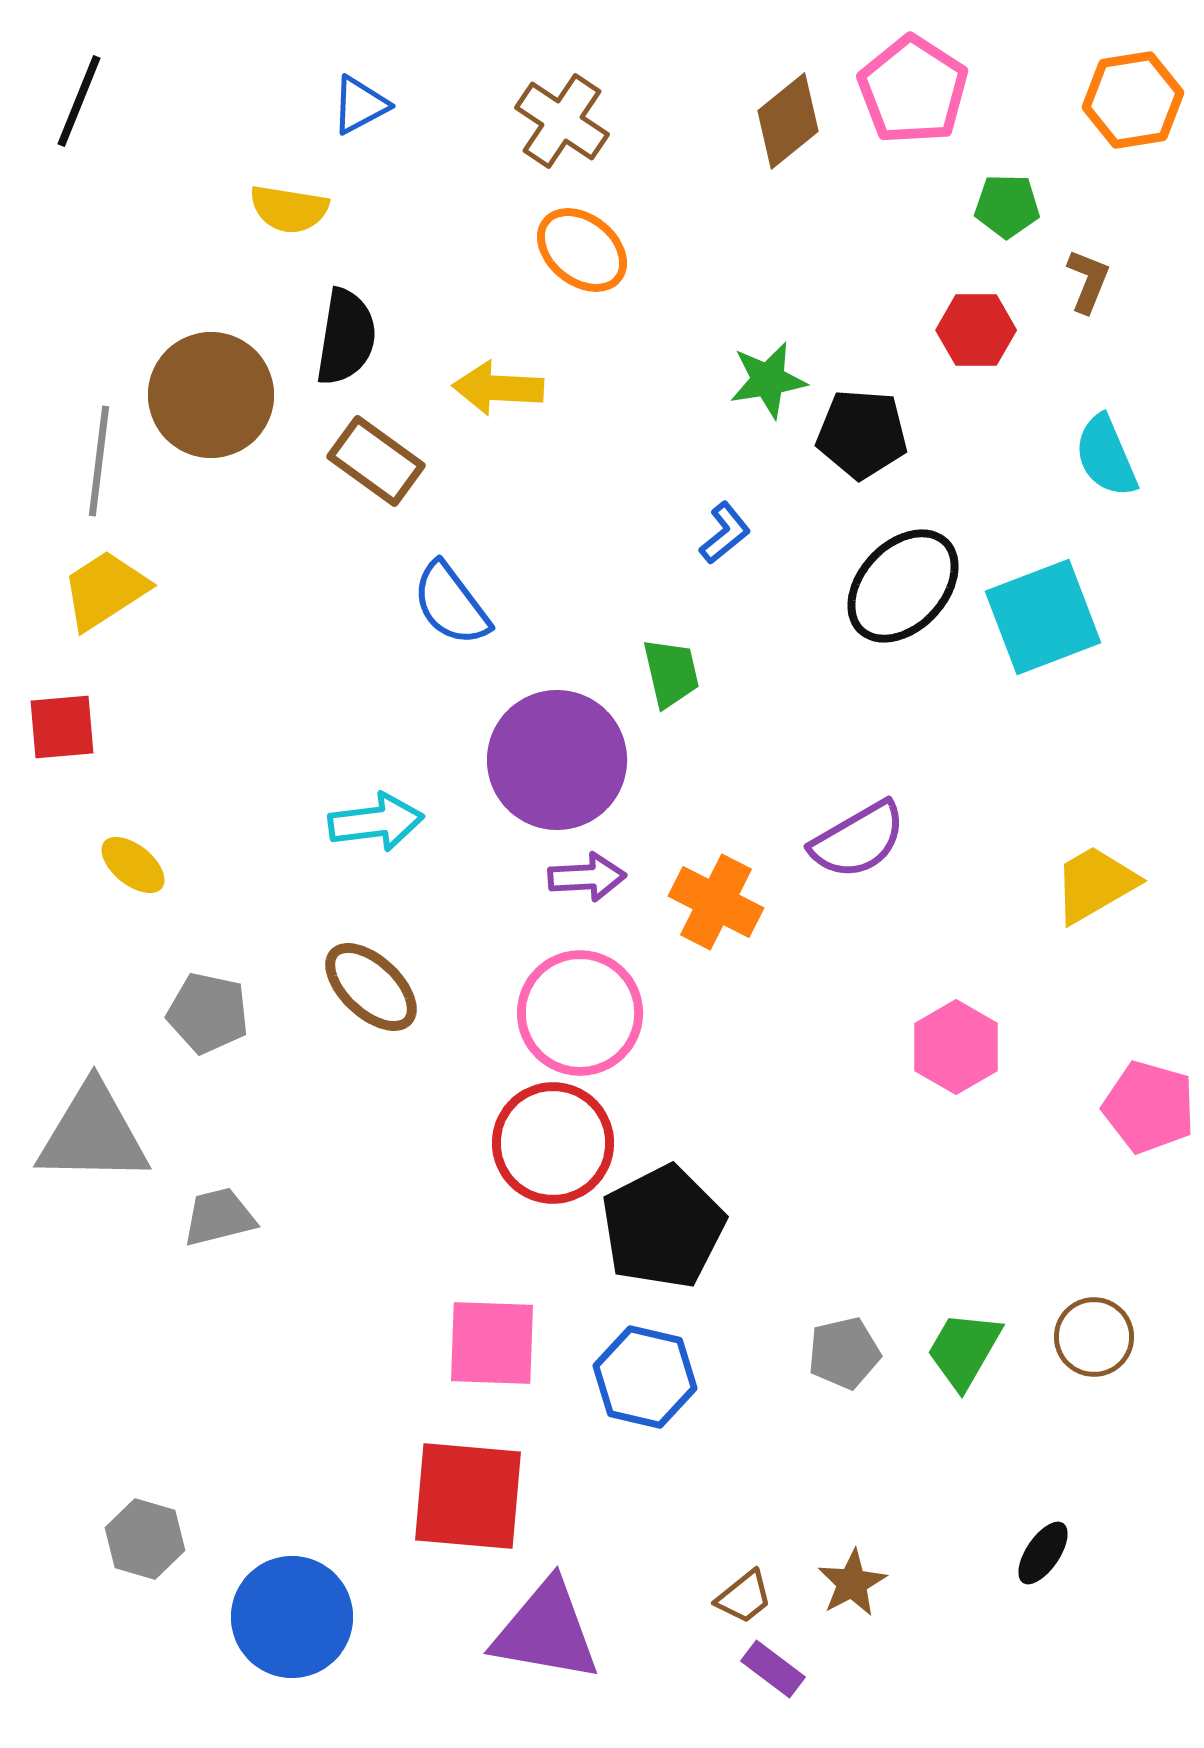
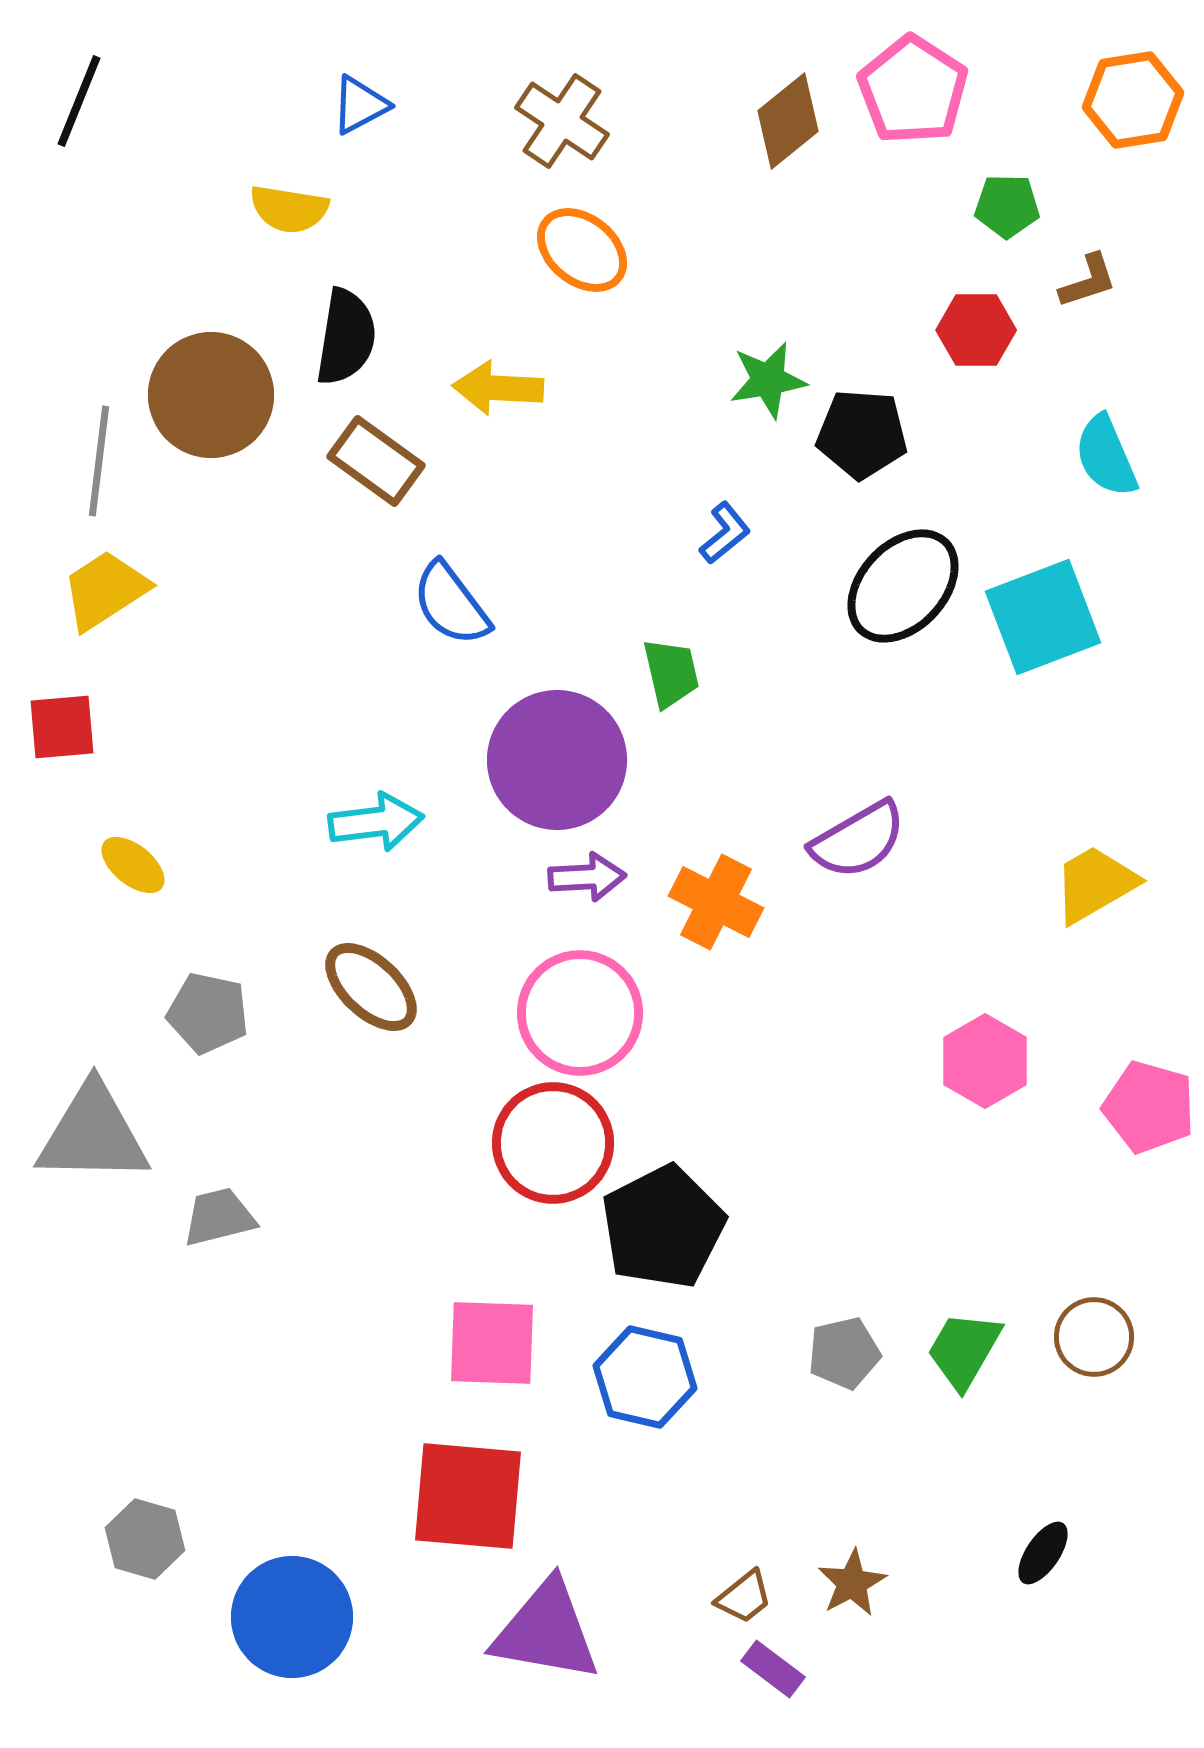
brown L-shape at (1088, 281): rotated 50 degrees clockwise
pink hexagon at (956, 1047): moved 29 px right, 14 px down
